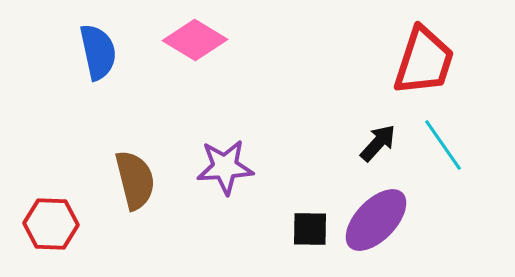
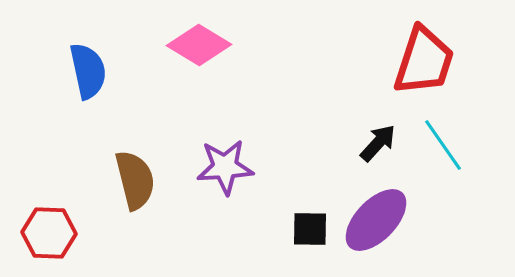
pink diamond: moved 4 px right, 5 px down
blue semicircle: moved 10 px left, 19 px down
red hexagon: moved 2 px left, 9 px down
